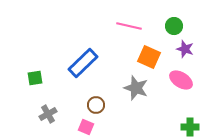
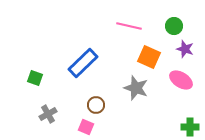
green square: rotated 28 degrees clockwise
